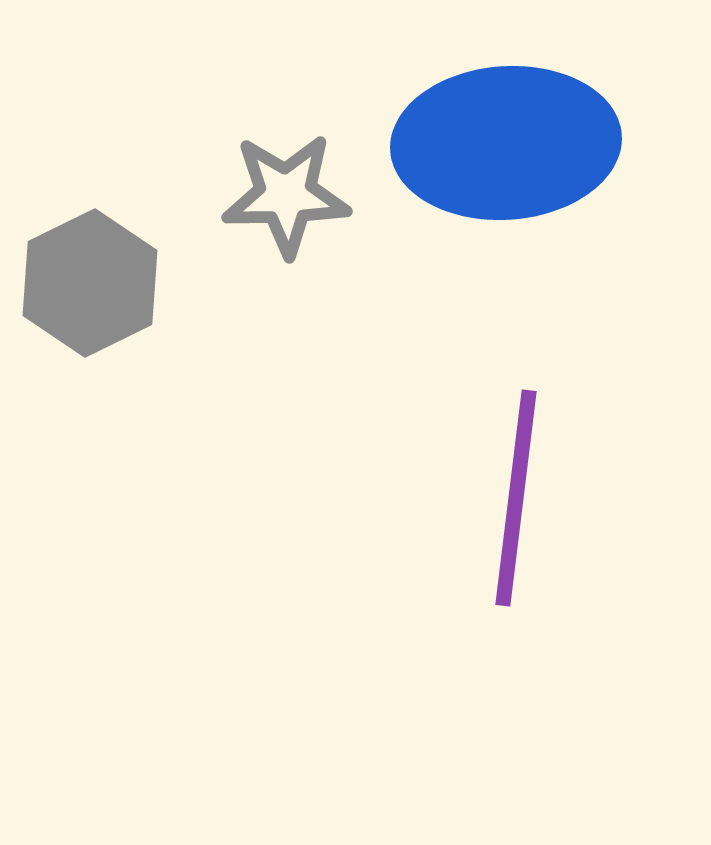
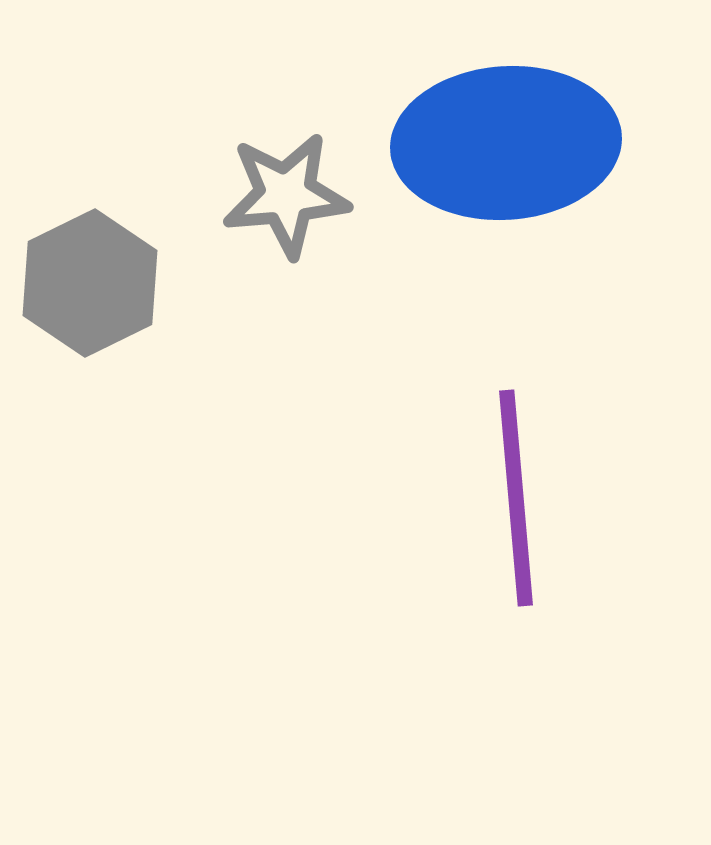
gray star: rotated 4 degrees counterclockwise
purple line: rotated 12 degrees counterclockwise
